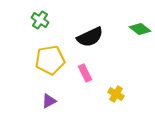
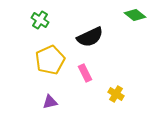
green diamond: moved 5 px left, 14 px up
yellow pentagon: rotated 16 degrees counterclockwise
purple triangle: moved 1 px right, 1 px down; rotated 14 degrees clockwise
